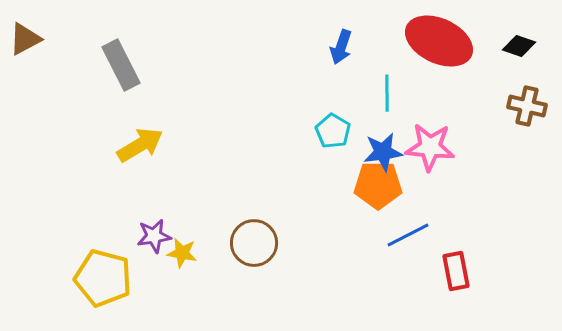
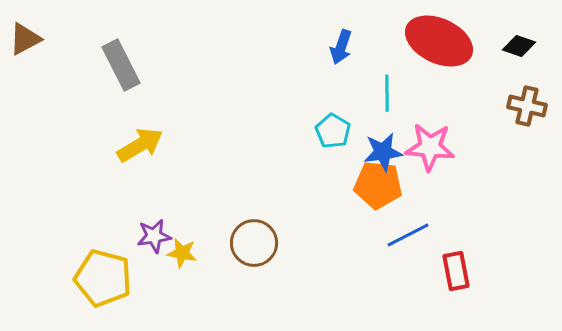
orange pentagon: rotated 6 degrees clockwise
